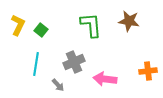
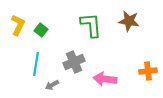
gray arrow: moved 6 px left; rotated 104 degrees clockwise
